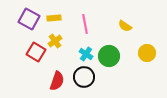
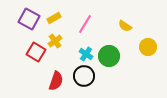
yellow rectangle: rotated 24 degrees counterclockwise
pink line: rotated 42 degrees clockwise
yellow circle: moved 1 px right, 6 px up
black circle: moved 1 px up
red semicircle: moved 1 px left
